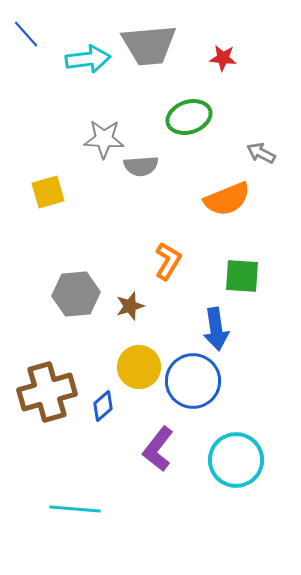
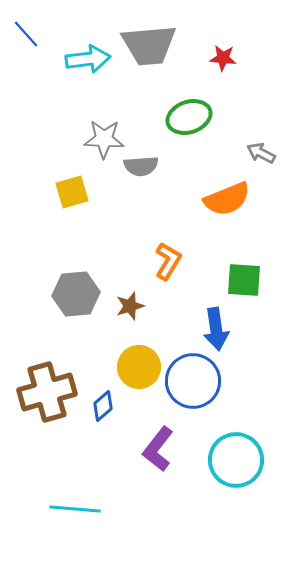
yellow square: moved 24 px right
green square: moved 2 px right, 4 px down
